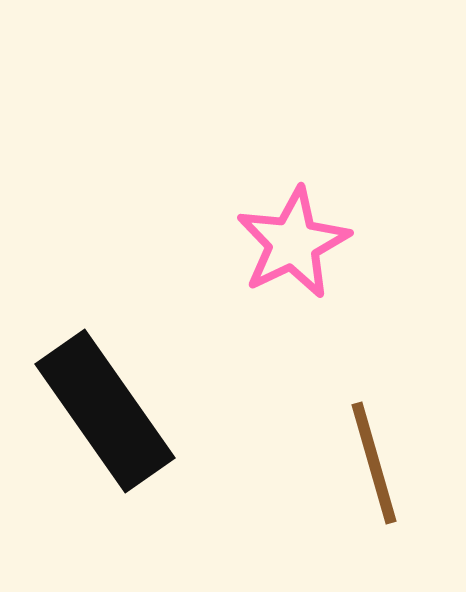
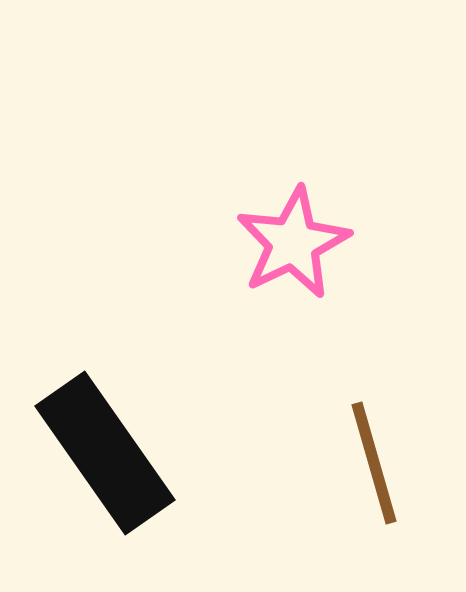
black rectangle: moved 42 px down
